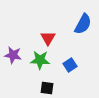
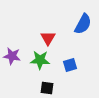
purple star: moved 1 px left, 1 px down
blue square: rotated 16 degrees clockwise
